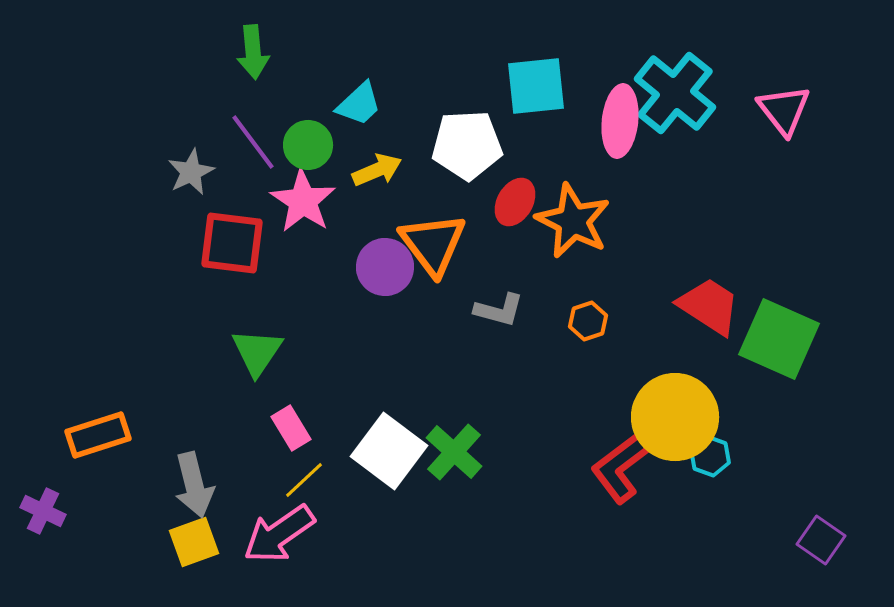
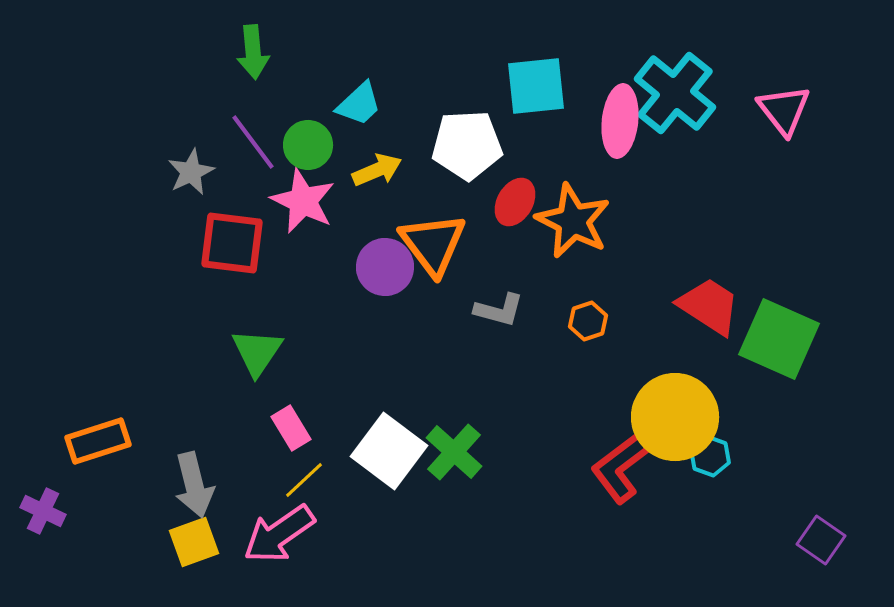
pink star: rotated 8 degrees counterclockwise
orange rectangle: moved 6 px down
